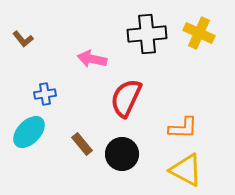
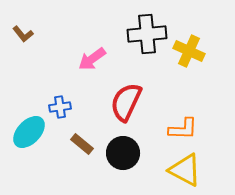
yellow cross: moved 10 px left, 18 px down
brown L-shape: moved 5 px up
pink arrow: rotated 48 degrees counterclockwise
blue cross: moved 15 px right, 13 px down
red semicircle: moved 4 px down
orange L-shape: moved 1 px down
brown rectangle: rotated 10 degrees counterclockwise
black circle: moved 1 px right, 1 px up
yellow triangle: moved 1 px left
